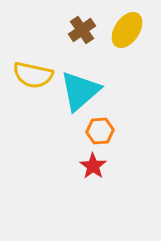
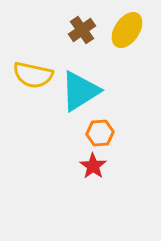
cyan triangle: rotated 9 degrees clockwise
orange hexagon: moved 2 px down
